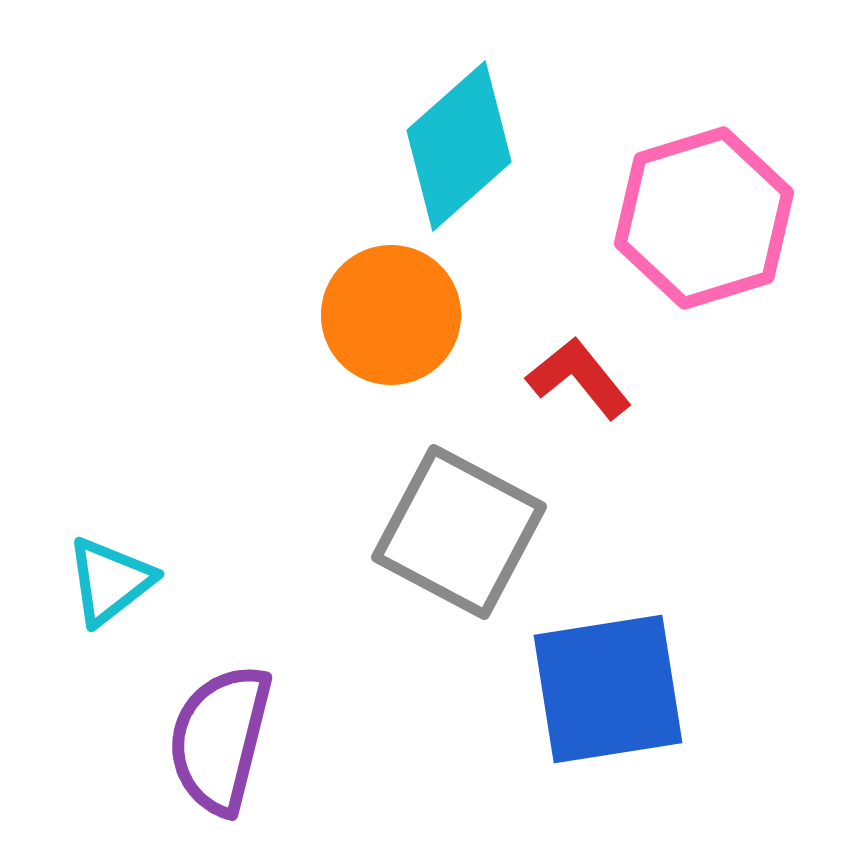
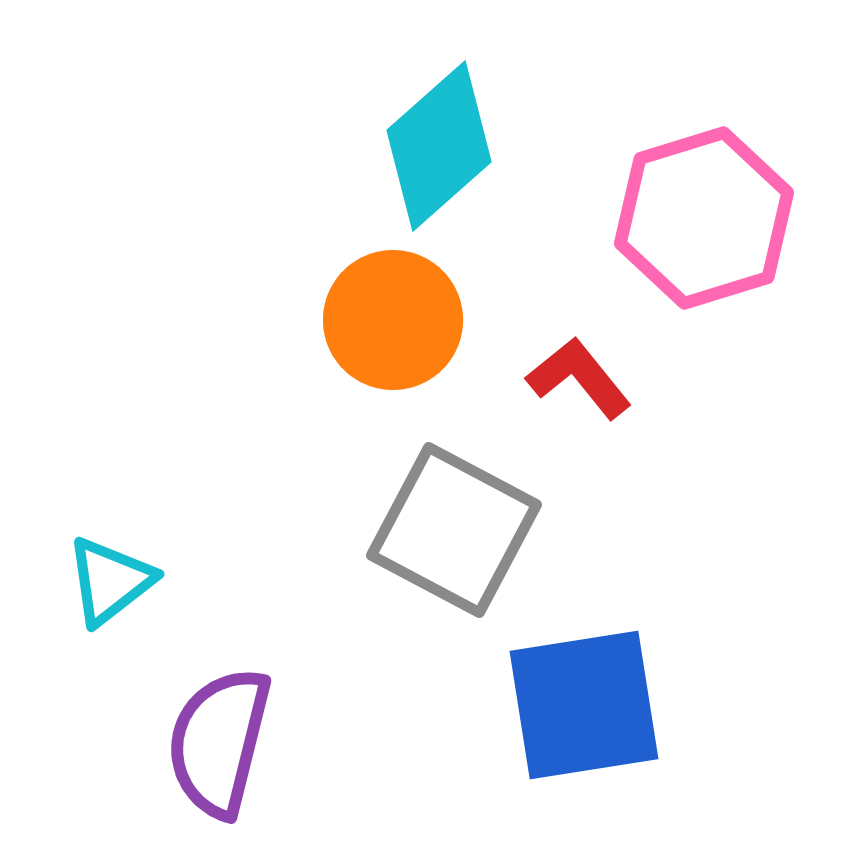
cyan diamond: moved 20 px left
orange circle: moved 2 px right, 5 px down
gray square: moved 5 px left, 2 px up
blue square: moved 24 px left, 16 px down
purple semicircle: moved 1 px left, 3 px down
